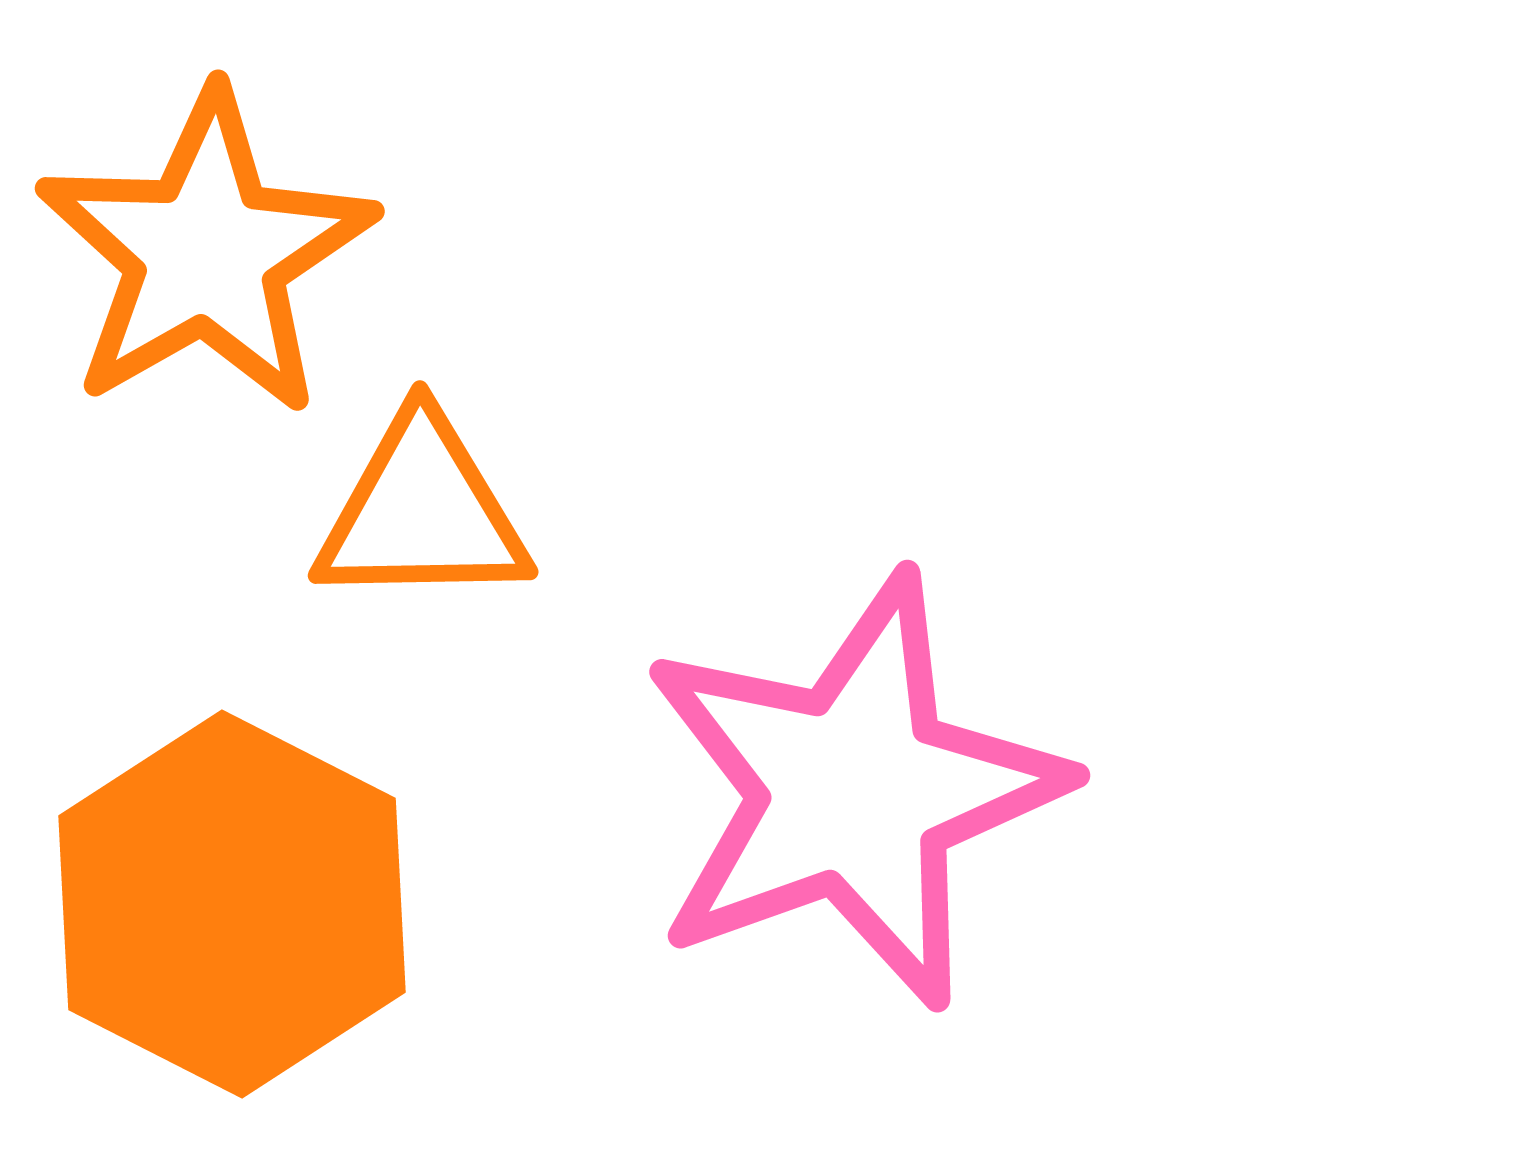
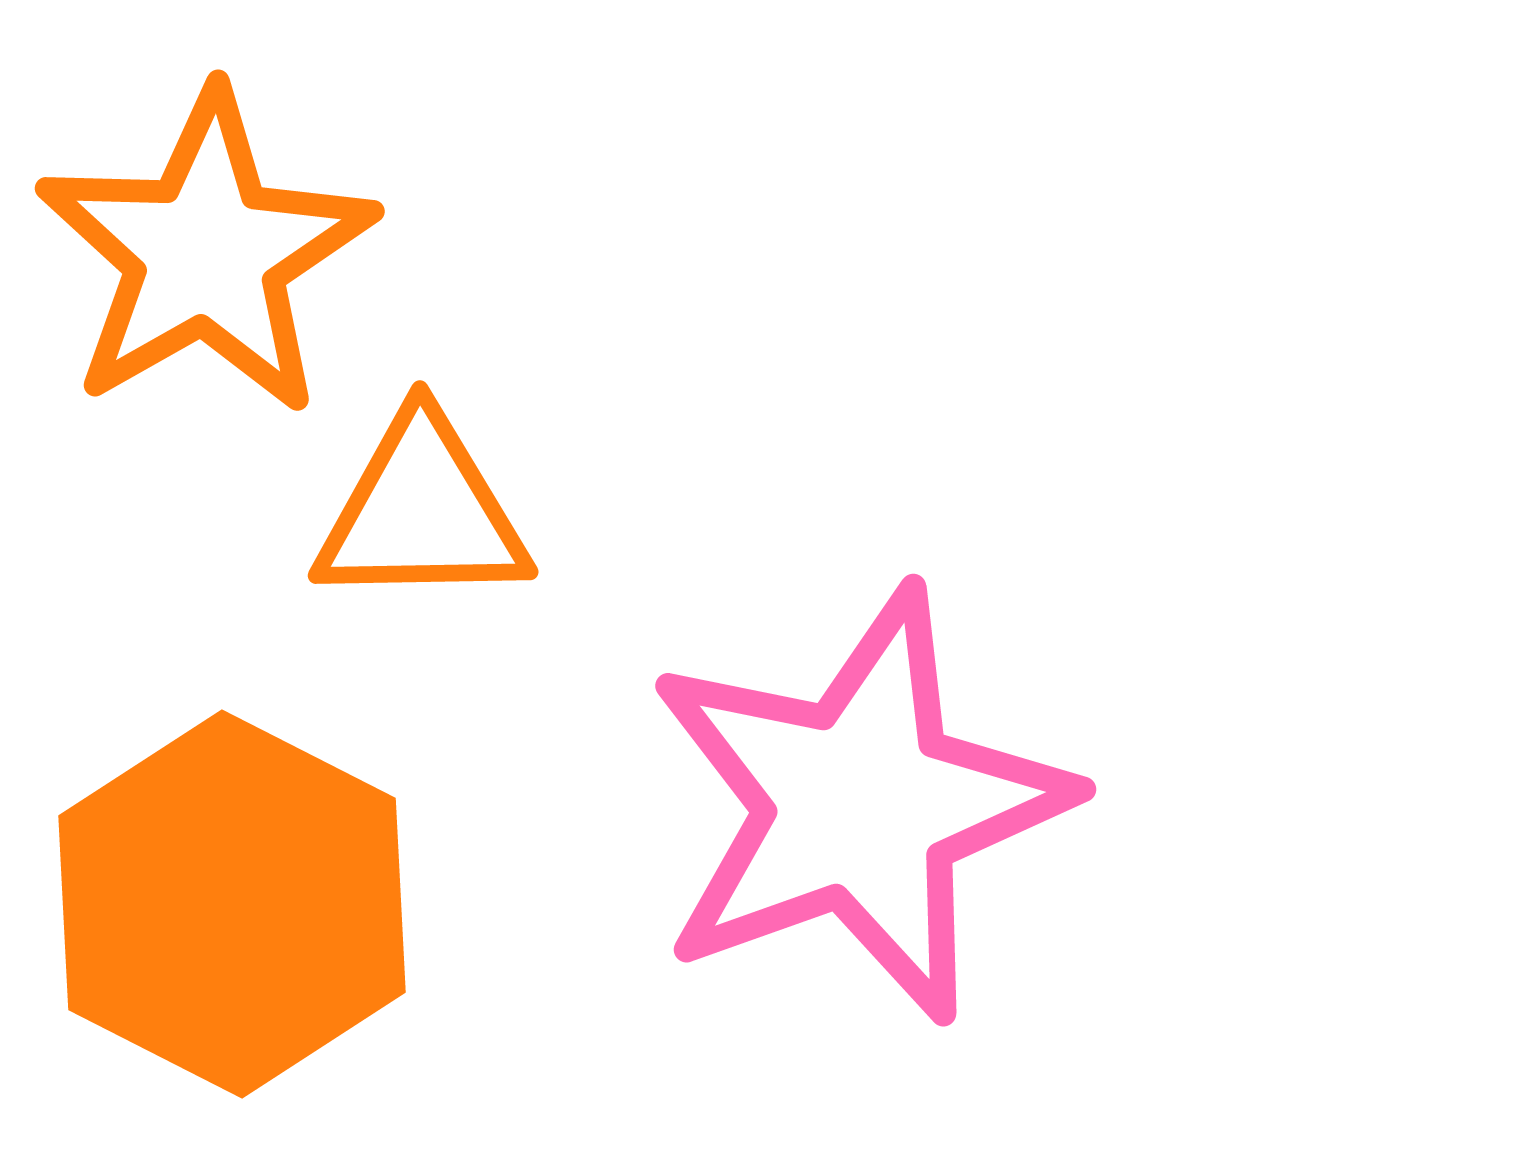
pink star: moved 6 px right, 14 px down
